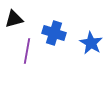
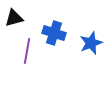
black triangle: moved 1 px up
blue star: rotated 20 degrees clockwise
